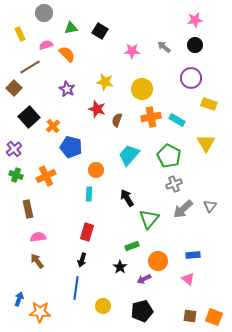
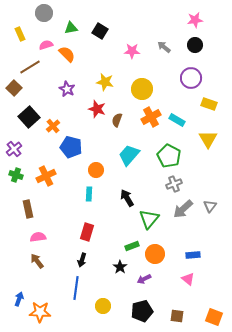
orange cross at (151, 117): rotated 18 degrees counterclockwise
yellow triangle at (206, 143): moved 2 px right, 4 px up
orange circle at (158, 261): moved 3 px left, 7 px up
brown square at (190, 316): moved 13 px left
